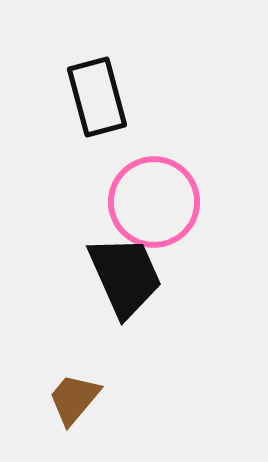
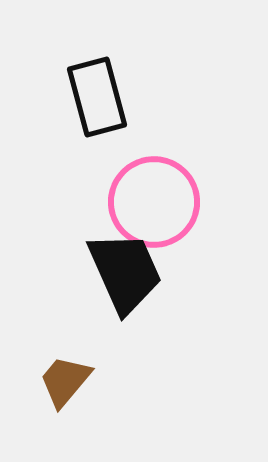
black trapezoid: moved 4 px up
brown trapezoid: moved 9 px left, 18 px up
